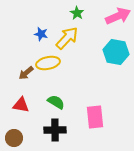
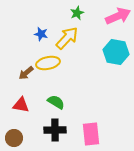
green star: rotated 16 degrees clockwise
pink rectangle: moved 4 px left, 17 px down
